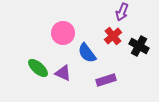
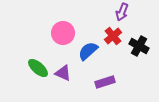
blue semicircle: moved 1 px right, 2 px up; rotated 85 degrees clockwise
purple rectangle: moved 1 px left, 2 px down
